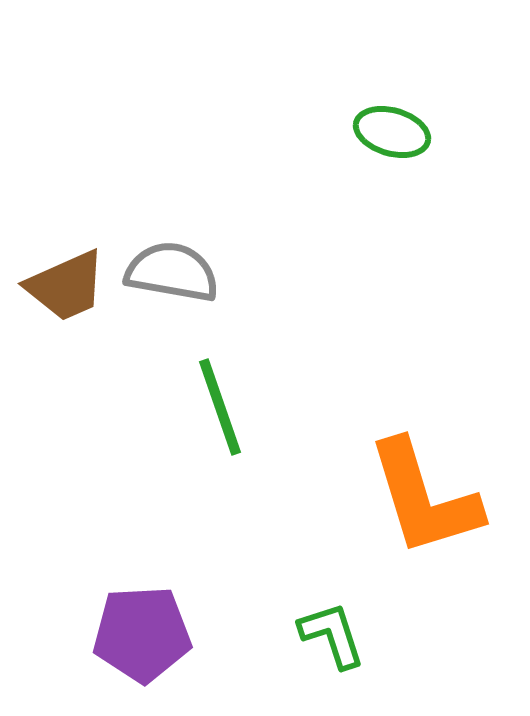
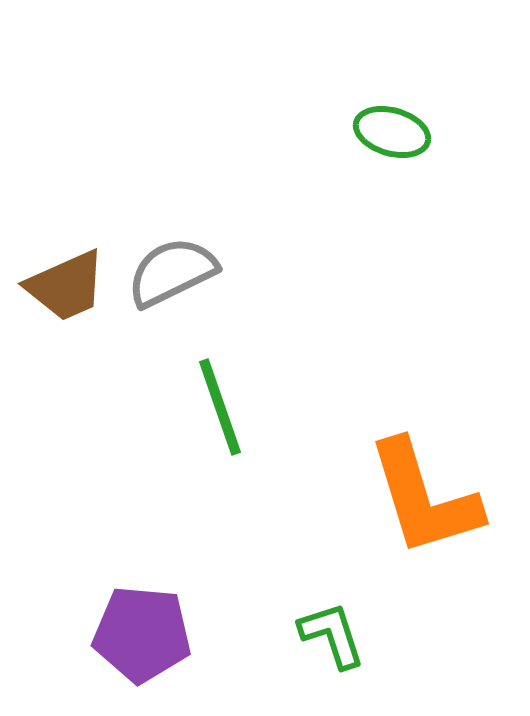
gray semicircle: rotated 36 degrees counterclockwise
purple pentagon: rotated 8 degrees clockwise
